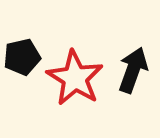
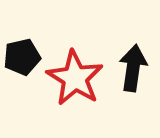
black arrow: moved 2 px up; rotated 12 degrees counterclockwise
